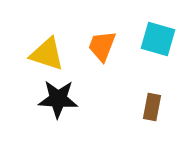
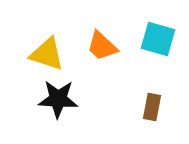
orange trapezoid: rotated 68 degrees counterclockwise
